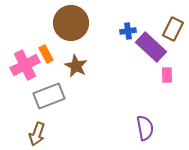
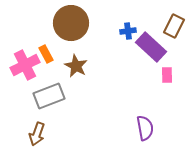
brown rectangle: moved 1 px right, 3 px up
